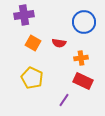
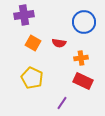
purple line: moved 2 px left, 3 px down
